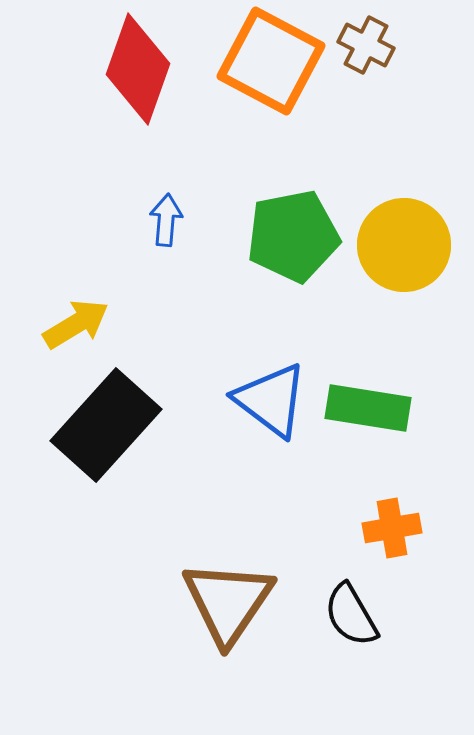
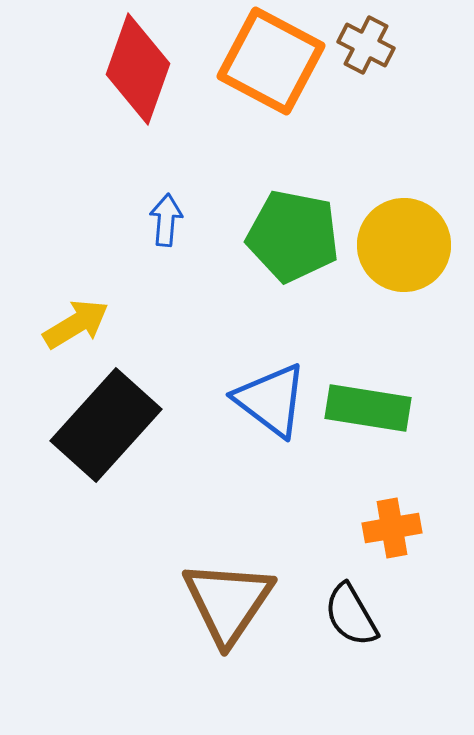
green pentagon: rotated 22 degrees clockwise
